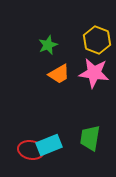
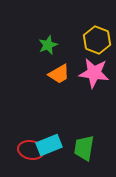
green trapezoid: moved 6 px left, 10 px down
